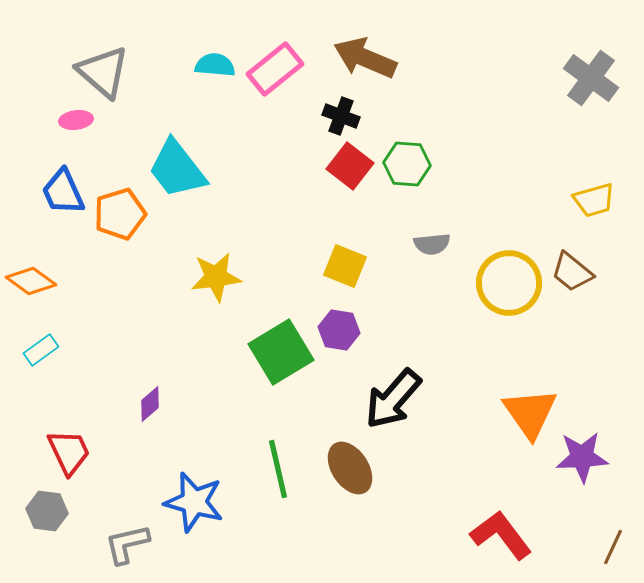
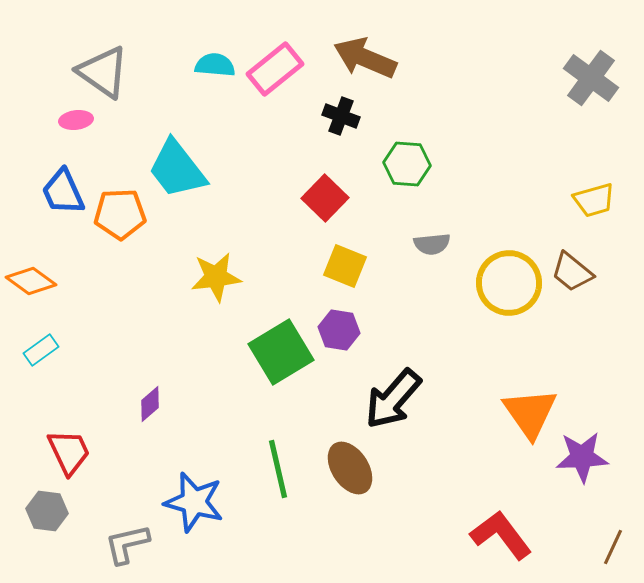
gray triangle: rotated 6 degrees counterclockwise
red square: moved 25 px left, 32 px down; rotated 6 degrees clockwise
orange pentagon: rotated 15 degrees clockwise
